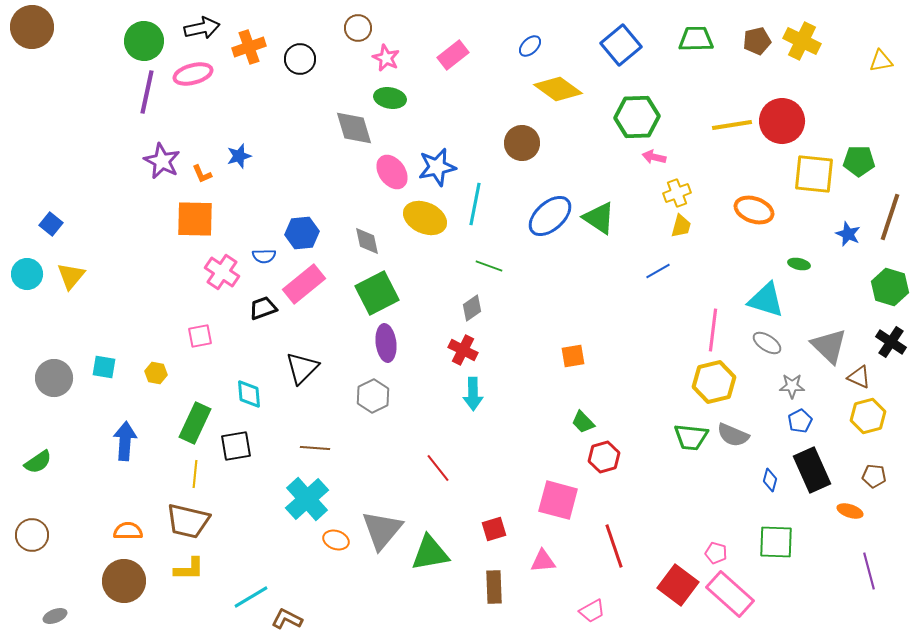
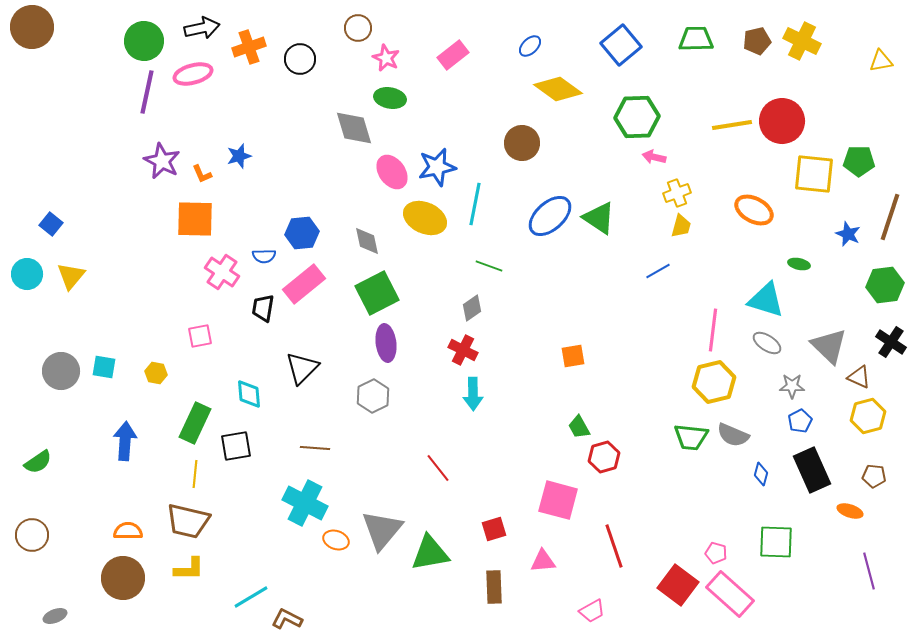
orange ellipse at (754, 210): rotated 9 degrees clockwise
green hexagon at (890, 287): moved 5 px left, 2 px up; rotated 24 degrees counterclockwise
black trapezoid at (263, 308): rotated 60 degrees counterclockwise
gray circle at (54, 378): moved 7 px right, 7 px up
green trapezoid at (583, 422): moved 4 px left, 5 px down; rotated 15 degrees clockwise
blue diamond at (770, 480): moved 9 px left, 6 px up
cyan cross at (307, 499): moved 2 px left, 4 px down; rotated 21 degrees counterclockwise
brown circle at (124, 581): moved 1 px left, 3 px up
